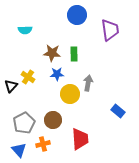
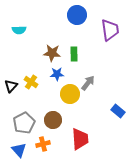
cyan semicircle: moved 6 px left
yellow cross: moved 3 px right, 5 px down
gray arrow: rotated 28 degrees clockwise
